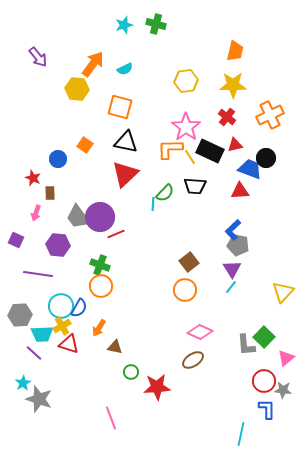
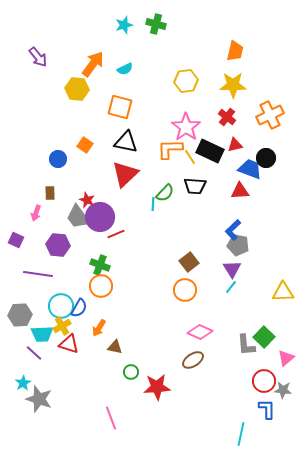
red star at (33, 178): moved 54 px right, 22 px down
yellow triangle at (283, 292): rotated 45 degrees clockwise
